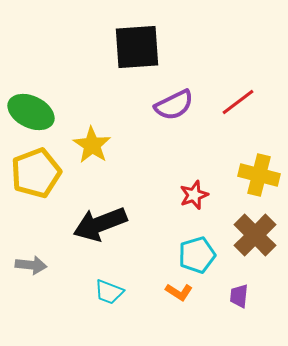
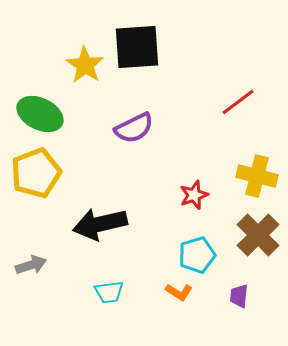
purple semicircle: moved 40 px left, 23 px down
green ellipse: moved 9 px right, 2 px down
yellow star: moved 7 px left, 80 px up
yellow cross: moved 2 px left, 1 px down
black arrow: rotated 8 degrees clockwise
brown cross: moved 3 px right
gray arrow: rotated 24 degrees counterclockwise
cyan trapezoid: rotated 28 degrees counterclockwise
